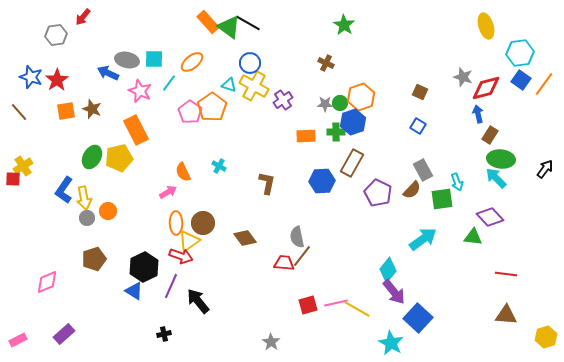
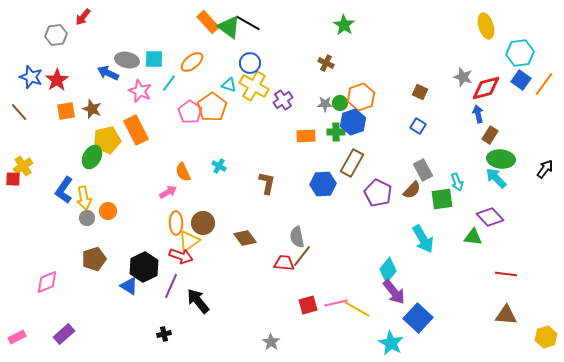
yellow pentagon at (119, 158): moved 12 px left, 18 px up
blue hexagon at (322, 181): moved 1 px right, 3 px down
cyan arrow at (423, 239): rotated 96 degrees clockwise
blue triangle at (134, 291): moved 5 px left, 5 px up
pink rectangle at (18, 340): moved 1 px left, 3 px up
